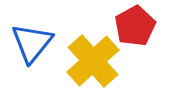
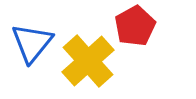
yellow cross: moved 5 px left
